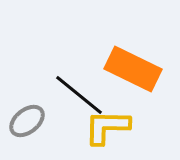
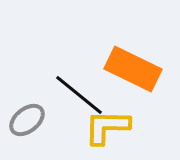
gray ellipse: moved 1 px up
